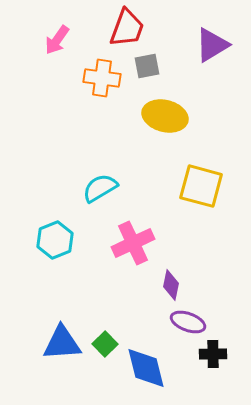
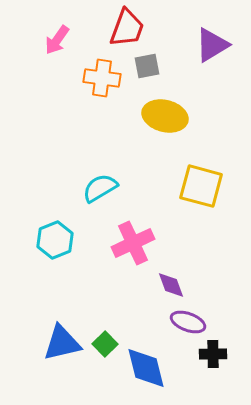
purple diamond: rotated 32 degrees counterclockwise
blue triangle: rotated 9 degrees counterclockwise
